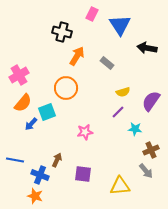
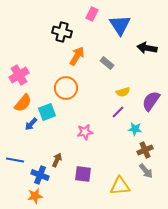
brown cross: moved 6 px left
orange star: rotated 28 degrees counterclockwise
